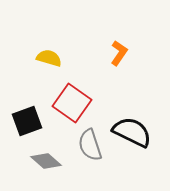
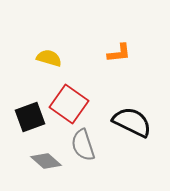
orange L-shape: rotated 50 degrees clockwise
red square: moved 3 px left, 1 px down
black square: moved 3 px right, 4 px up
black semicircle: moved 10 px up
gray semicircle: moved 7 px left
